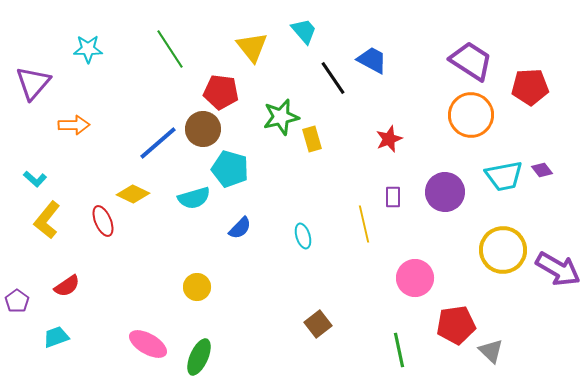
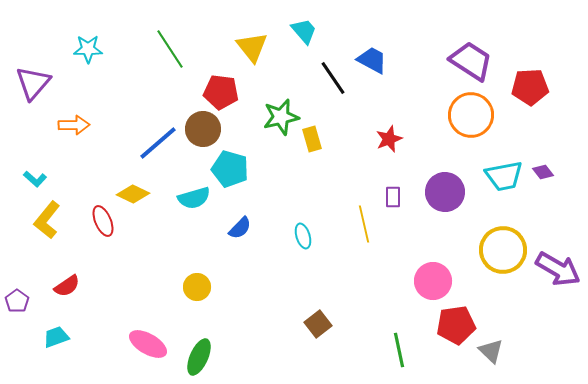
purple diamond at (542, 170): moved 1 px right, 2 px down
pink circle at (415, 278): moved 18 px right, 3 px down
